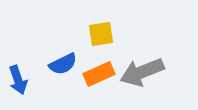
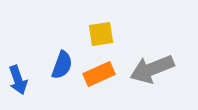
blue semicircle: moved 1 px left, 1 px down; rotated 44 degrees counterclockwise
gray arrow: moved 10 px right, 3 px up
